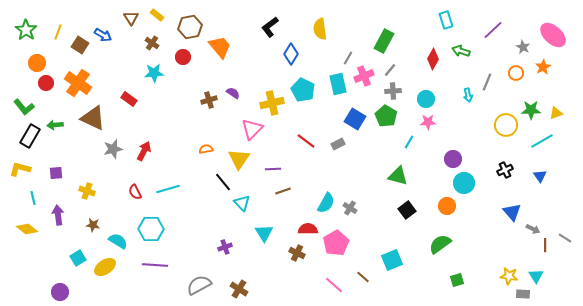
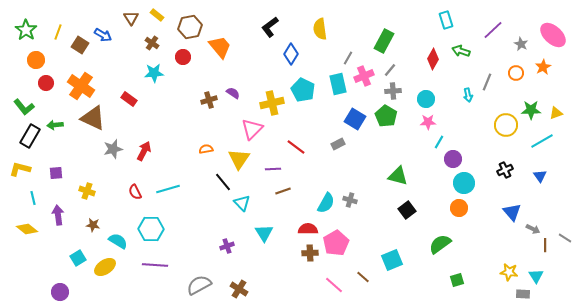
gray star at (523, 47): moved 2 px left, 3 px up
orange circle at (37, 63): moved 1 px left, 3 px up
orange cross at (78, 83): moved 3 px right, 3 px down
red line at (306, 141): moved 10 px left, 6 px down
cyan line at (409, 142): moved 30 px right
orange circle at (447, 206): moved 12 px right, 2 px down
gray cross at (350, 208): moved 8 px up; rotated 16 degrees counterclockwise
purple cross at (225, 247): moved 2 px right, 1 px up
brown cross at (297, 253): moved 13 px right; rotated 28 degrees counterclockwise
yellow star at (509, 276): moved 4 px up
